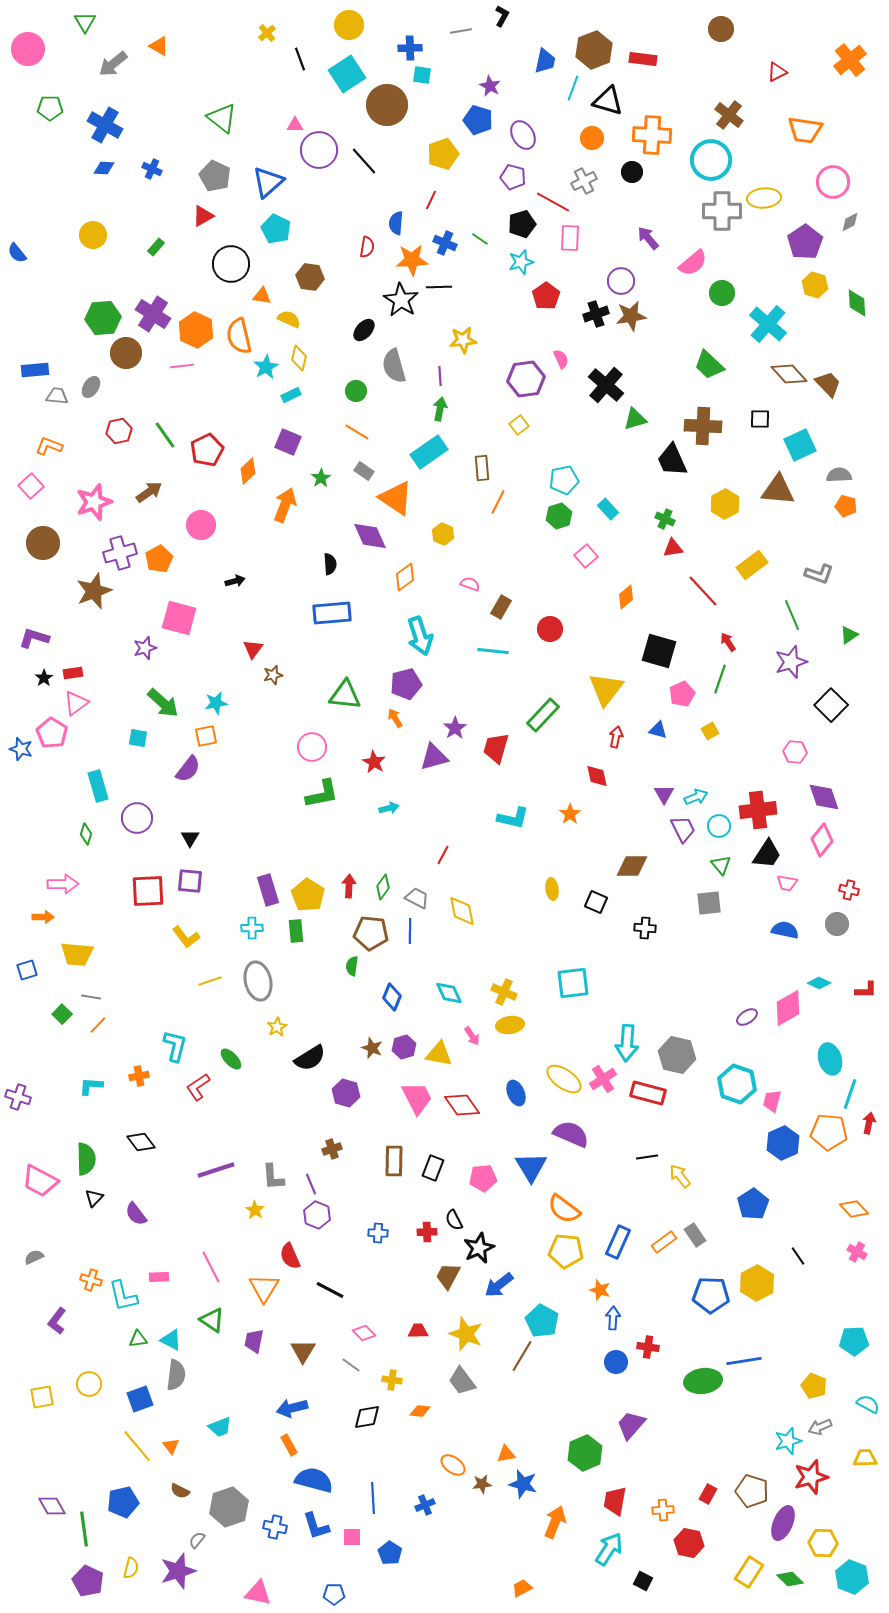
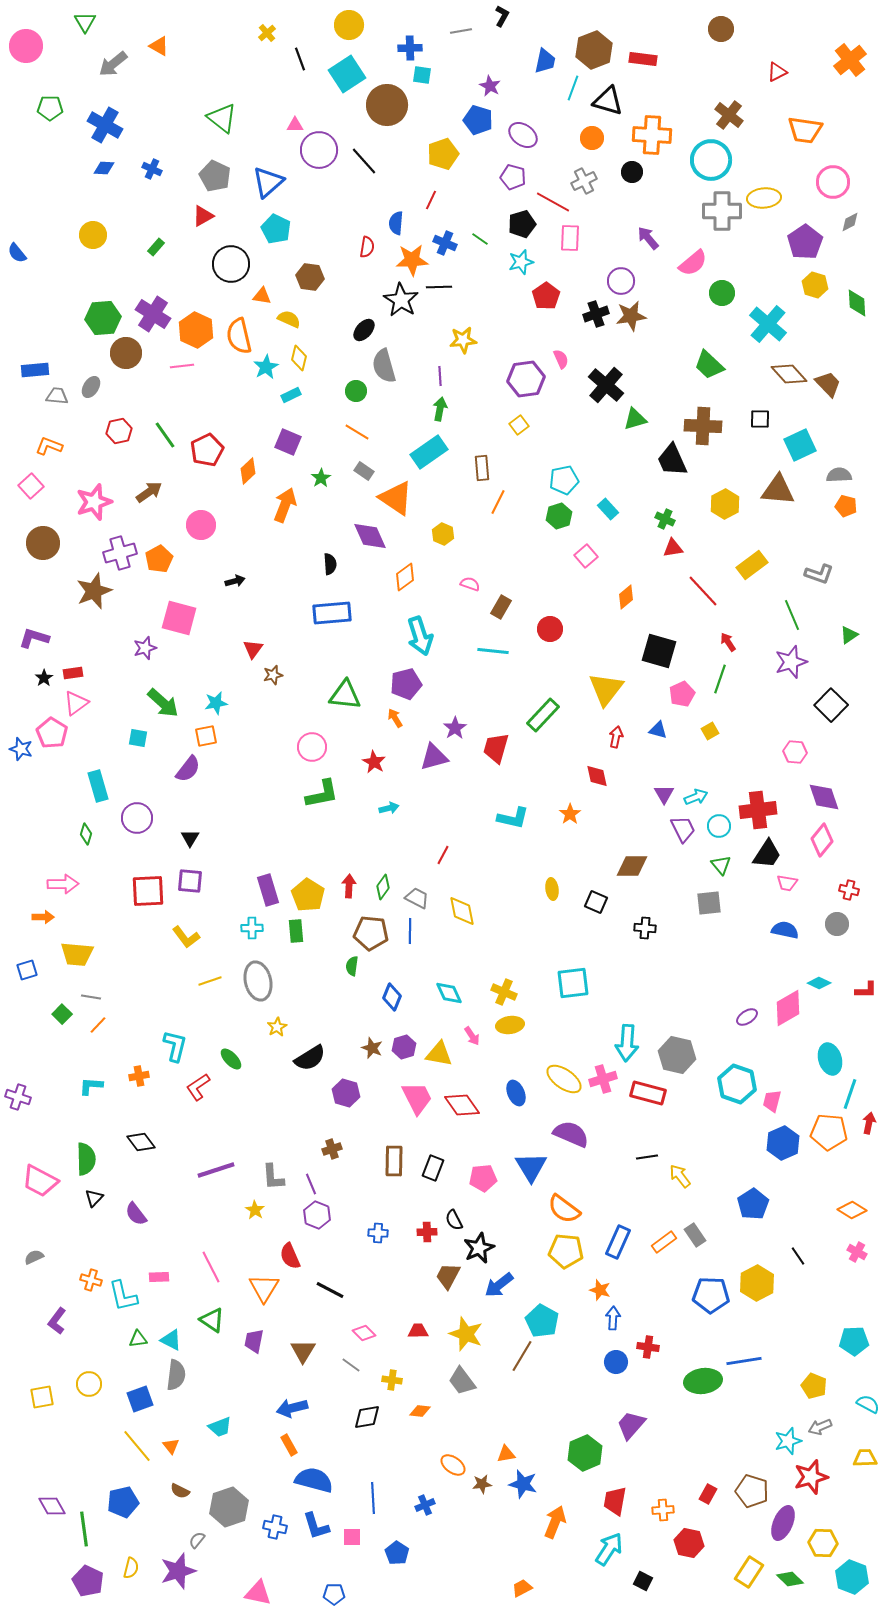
pink circle at (28, 49): moved 2 px left, 3 px up
purple ellipse at (523, 135): rotated 24 degrees counterclockwise
gray semicircle at (394, 366): moved 10 px left
pink cross at (603, 1079): rotated 16 degrees clockwise
orange diamond at (854, 1209): moved 2 px left, 1 px down; rotated 16 degrees counterclockwise
blue pentagon at (390, 1553): moved 7 px right
